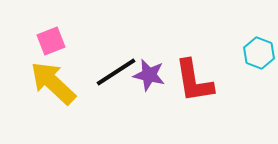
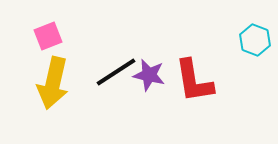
pink square: moved 3 px left, 5 px up
cyan hexagon: moved 4 px left, 13 px up
yellow arrow: rotated 120 degrees counterclockwise
